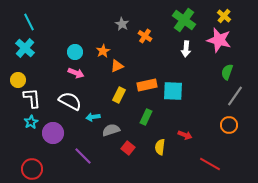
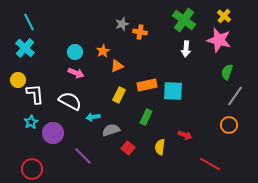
gray star: rotated 24 degrees clockwise
orange cross: moved 5 px left, 4 px up; rotated 24 degrees counterclockwise
white L-shape: moved 3 px right, 4 px up
